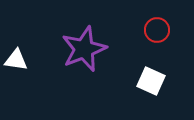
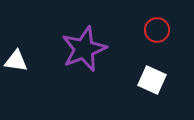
white triangle: moved 1 px down
white square: moved 1 px right, 1 px up
